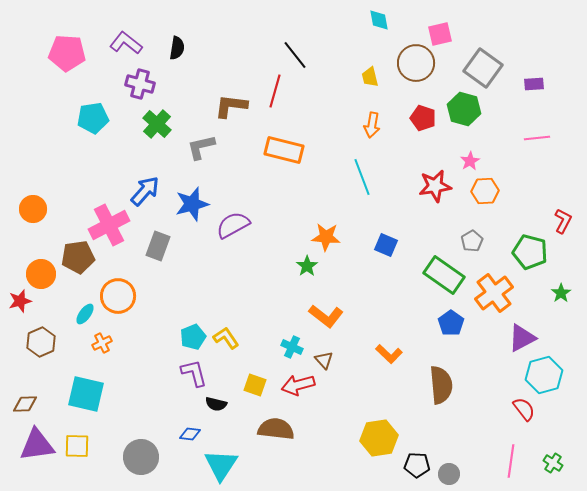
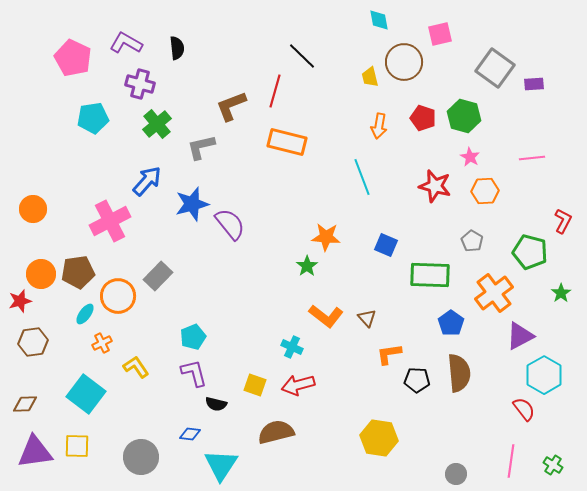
purple L-shape at (126, 43): rotated 8 degrees counterclockwise
black semicircle at (177, 48): rotated 15 degrees counterclockwise
pink pentagon at (67, 53): moved 6 px right, 5 px down; rotated 21 degrees clockwise
black line at (295, 55): moved 7 px right, 1 px down; rotated 8 degrees counterclockwise
brown circle at (416, 63): moved 12 px left, 1 px up
gray square at (483, 68): moved 12 px right
brown L-shape at (231, 106): rotated 28 degrees counterclockwise
green hexagon at (464, 109): moved 7 px down
green cross at (157, 124): rotated 8 degrees clockwise
orange arrow at (372, 125): moved 7 px right, 1 px down
pink line at (537, 138): moved 5 px left, 20 px down
orange rectangle at (284, 150): moved 3 px right, 8 px up
pink star at (470, 161): moved 4 px up; rotated 12 degrees counterclockwise
red star at (435, 186): rotated 24 degrees clockwise
blue arrow at (145, 191): moved 2 px right, 10 px up
pink cross at (109, 225): moved 1 px right, 4 px up
purple semicircle at (233, 225): moved 3 px left, 1 px up; rotated 80 degrees clockwise
gray pentagon at (472, 241): rotated 10 degrees counterclockwise
gray rectangle at (158, 246): moved 30 px down; rotated 24 degrees clockwise
brown pentagon at (78, 257): moved 15 px down
green rectangle at (444, 275): moved 14 px left; rotated 33 degrees counterclockwise
yellow L-shape at (226, 338): moved 90 px left, 29 px down
purple triangle at (522, 338): moved 2 px left, 2 px up
brown hexagon at (41, 342): moved 8 px left; rotated 16 degrees clockwise
orange L-shape at (389, 354): rotated 128 degrees clockwise
brown triangle at (324, 360): moved 43 px right, 42 px up
cyan hexagon at (544, 375): rotated 15 degrees counterclockwise
brown semicircle at (441, 385): moved 18 px right, 12 px up
cyan square at (86, 394): rotated 24 degrees clockwise
brown semicircle at (276, 429): moved 3 px down; rotated 21 degrees counterclockwise
yellow hexagon at (379, 438): rotated 18 degrees clockwise
purple triangle at (37, 445): moved 2 px left, 7 px down
green cross at (553, 463): moved 2 px down
black pentagon at (417, 465): moved 85 px up
gray circle at (449, 474): moved 7 px right
